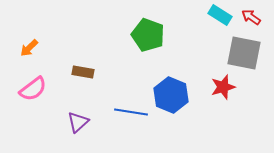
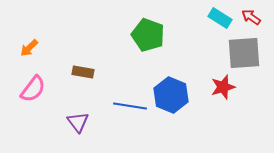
cyan rectangle: moved 3 px down
gray square: rotated 15 degrees counterclockwise
pink semicircle: rotated 16 degrees counterclockwise
blue line: moved 1 px left, 6 px up
purple triangle: rotated 25 degrees counterclockwise
